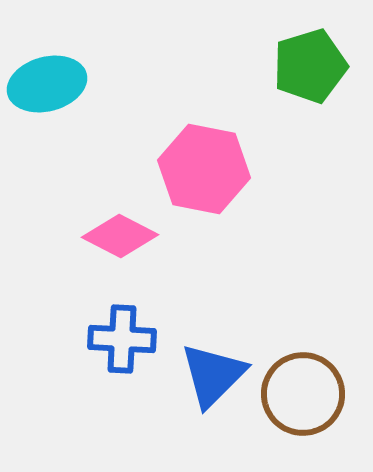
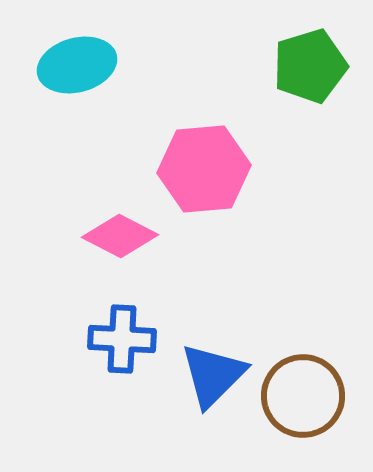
cyan ellipse: moved 30 px right, 19 px up
pink hexagon: rotated 16 degrees counterclockwise
brown circle: moved 2 px down
